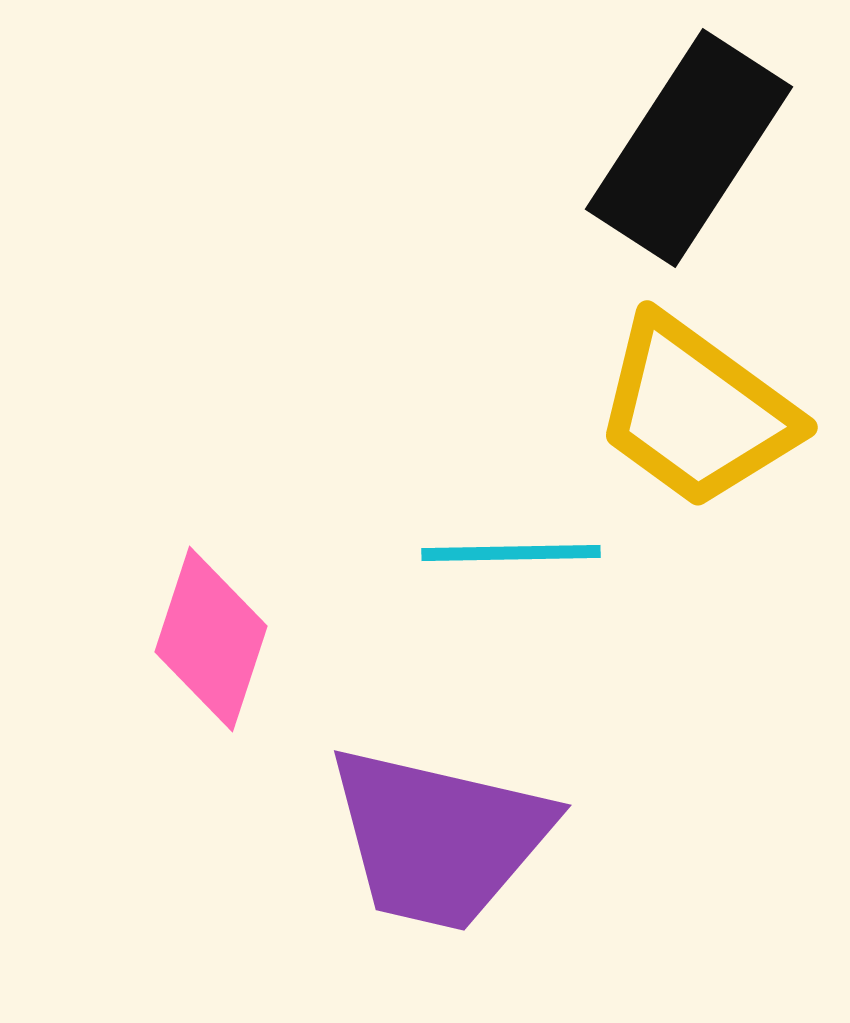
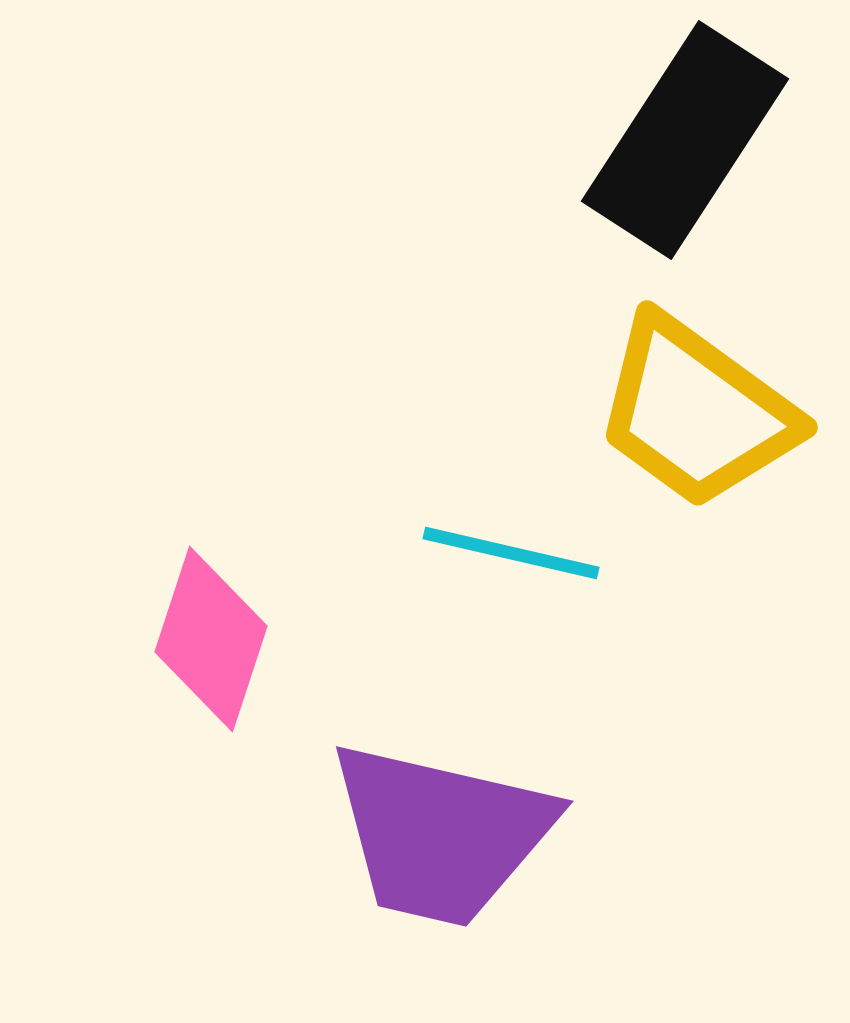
black rectangle: moved 4 px left, 8 px up
cyan line: rotated 14 degrees clockwise
purple trapezoid: moved 2 px right, 4 px up
